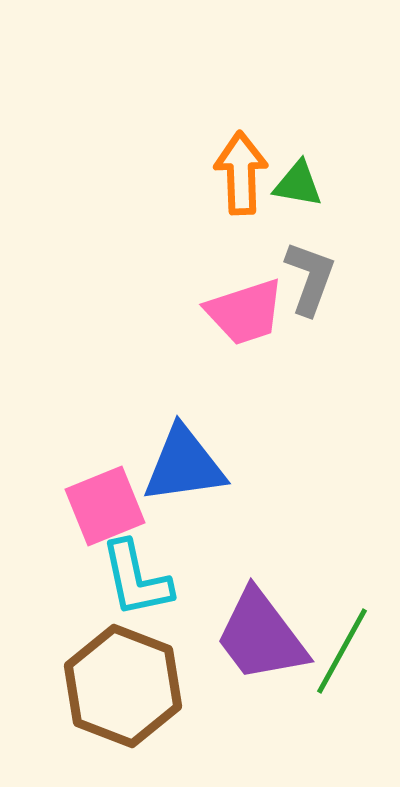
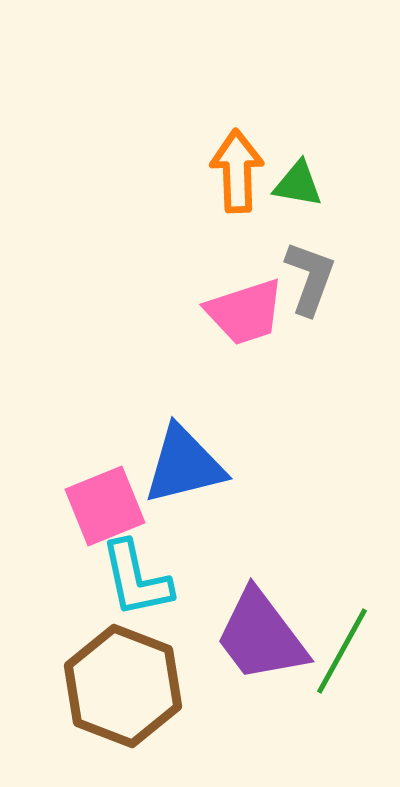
orange arrow: moved 4 px left, 2 px up
blue triangle: rotated 6 degrees counterclockwise
